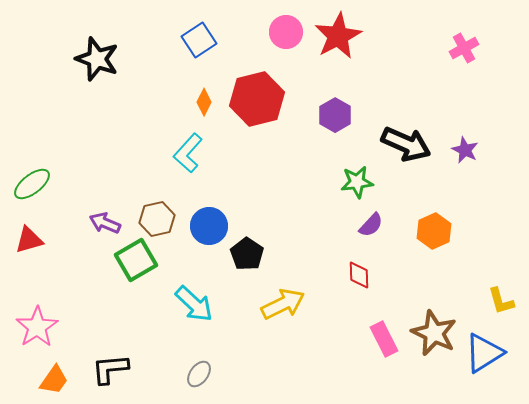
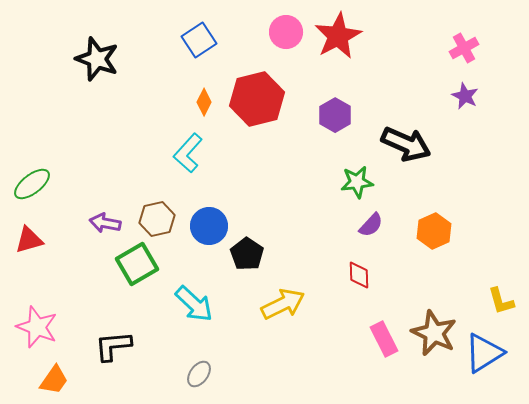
purple star: moved 54 px up
purple arrow: rotated 12 degrees counterclockwise
green square: moved 1 px right, 4 px down
pink star: rotated 18 degrees counterclockwise
black L-shape: moved 3 px right, 23 px up
